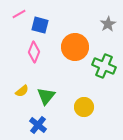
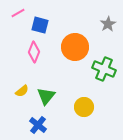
pink line: moved 1 px left, 1 px up
green cross: moved 3 px down
